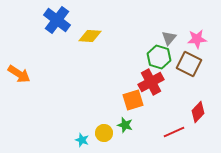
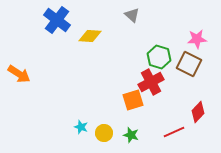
gray triangle: moved 37 px left, 23 px up; rotated 28 degrees counterclockwise
green star: moved 6 px right, 10 px down
cyan star: moved 1 px left, 13 px up
